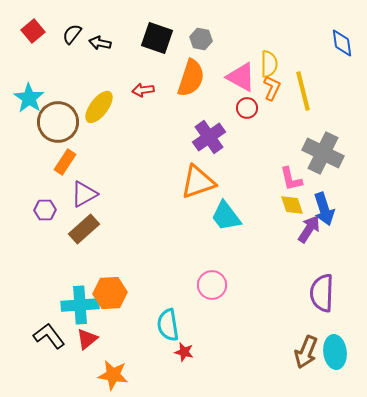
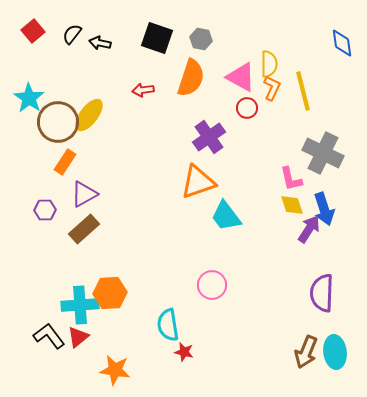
yellow ellipse: moved 10 px left, 8 px down
red triangle: moved 9 px left, 2 px up
orange star: moved 2 px right, 5 px up
